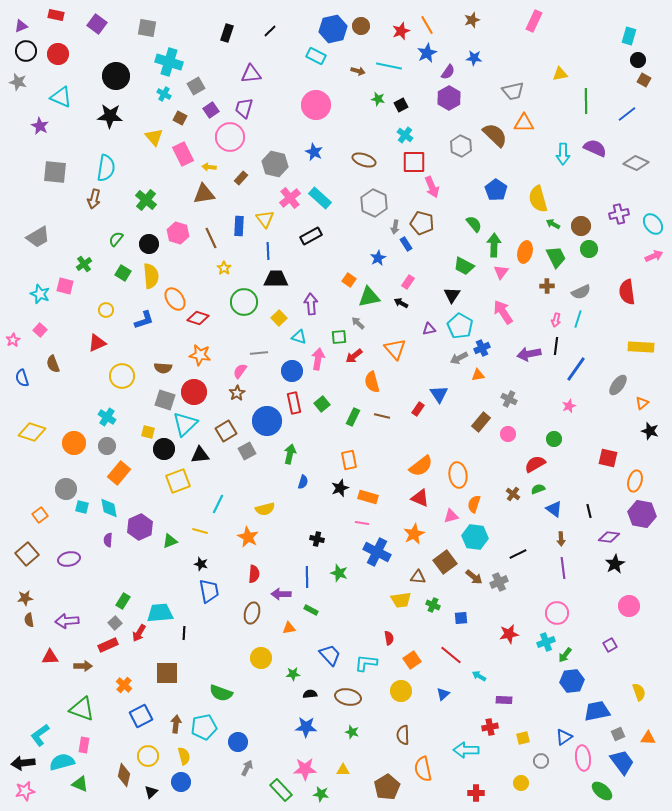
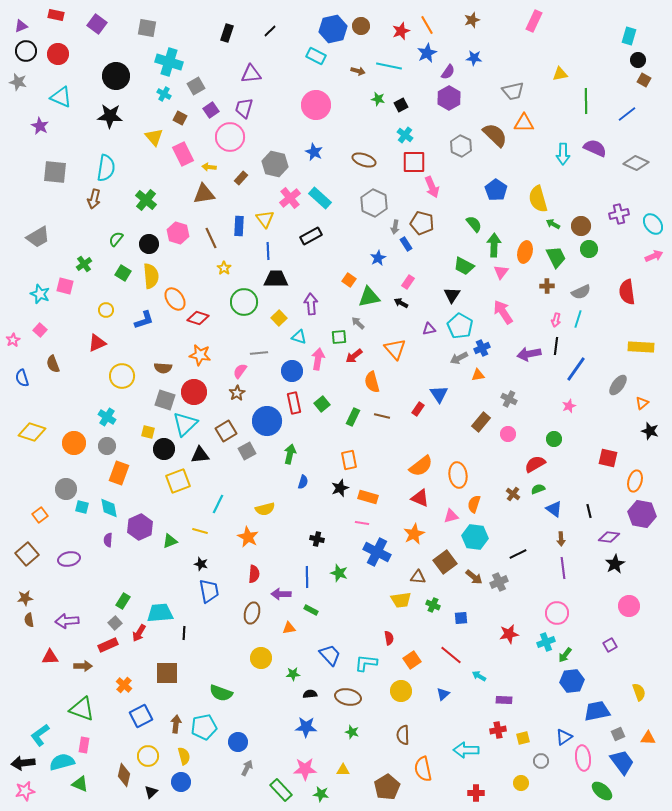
orange rectangle at (119, 473): rotated 20 degrees counterclockwise
red cross at (490, 727): moved 8 px right, 3 px down
